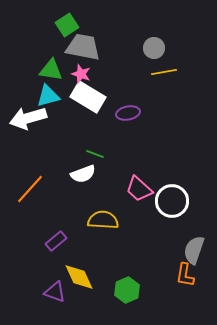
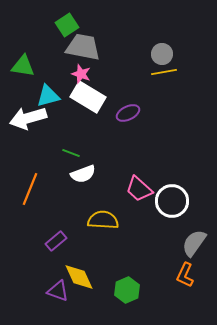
gray circle: moved 8 px right, 6 px down
green triangle: moved 28 px left, 4 px up
purple ellipse: rotated 15 degrees counterclockwise
green line: moved 24 px left, 1 px up
orange line: rotated 20 degrees counterclockwise
gray semicircle: moved 7 px up; rotated 16 degrees clockwise
orange L-shape: rotated 15 degrees clockwise
purple triangle: moved 3 px right, 1 px up
